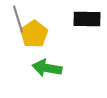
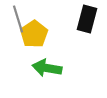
black rectangle: rotated 76 degrees counterclockwise
